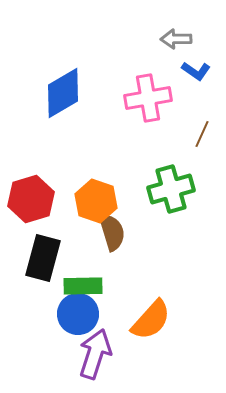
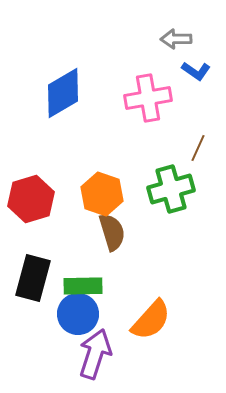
brown line: moved 4 px left, 14 px down
orange hexagon: moved 6 px right, 7 px up
black rectangle: moved 10 px left, 20 px down
